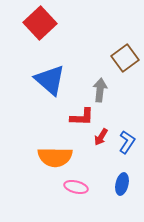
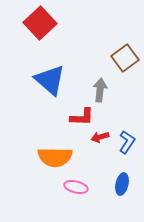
red arrow: moved 1 px left; rotated 42 degrees clockwise
